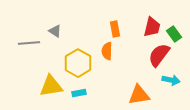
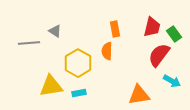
cyan arrow: moved 1 px right, 1 px down; rotated 18 degrees clockwise
